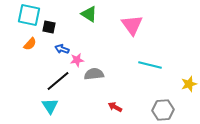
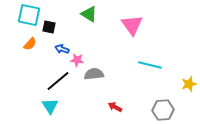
pink star: rotated 16 degrees clockwise
